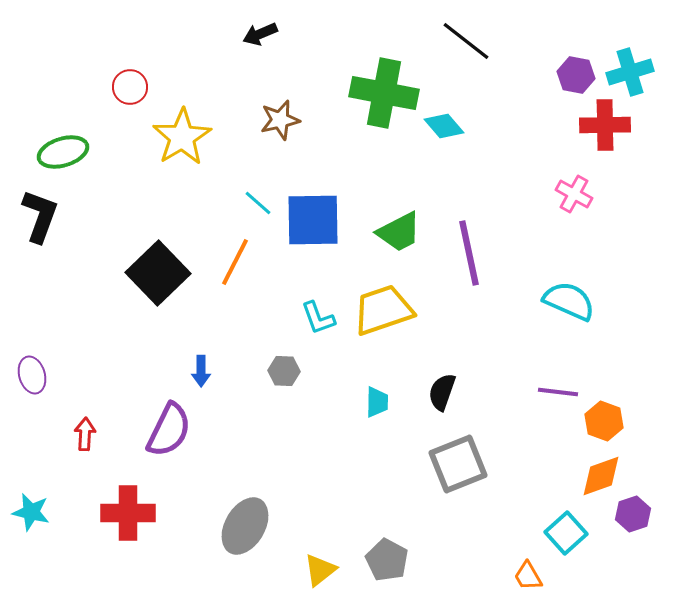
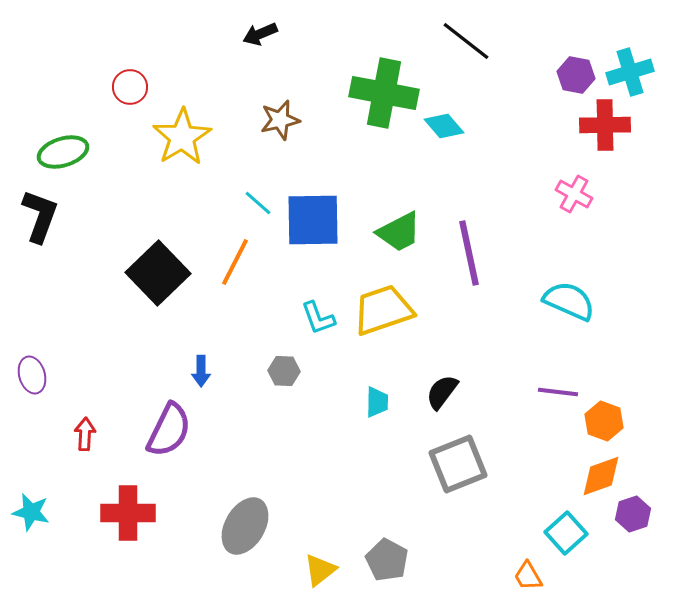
black semicircle at (442, 392): rotated 18 degrees clockwise
